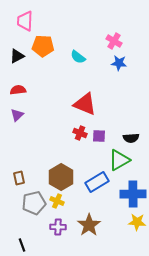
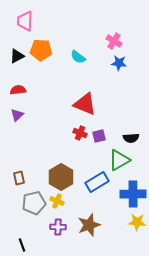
orange pentagon: moved 2 px left, 4 px down
purple square: rotated 16 degrees counterclockwise
brown star: rotated 15 degrees clockwise
